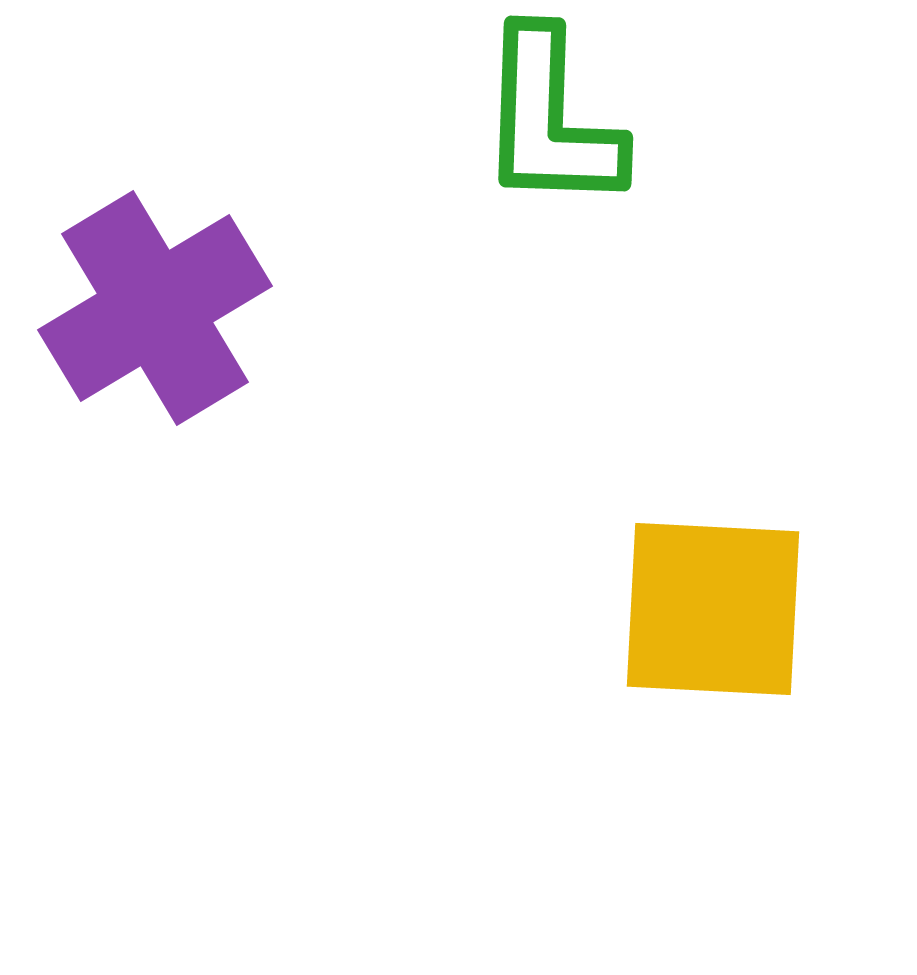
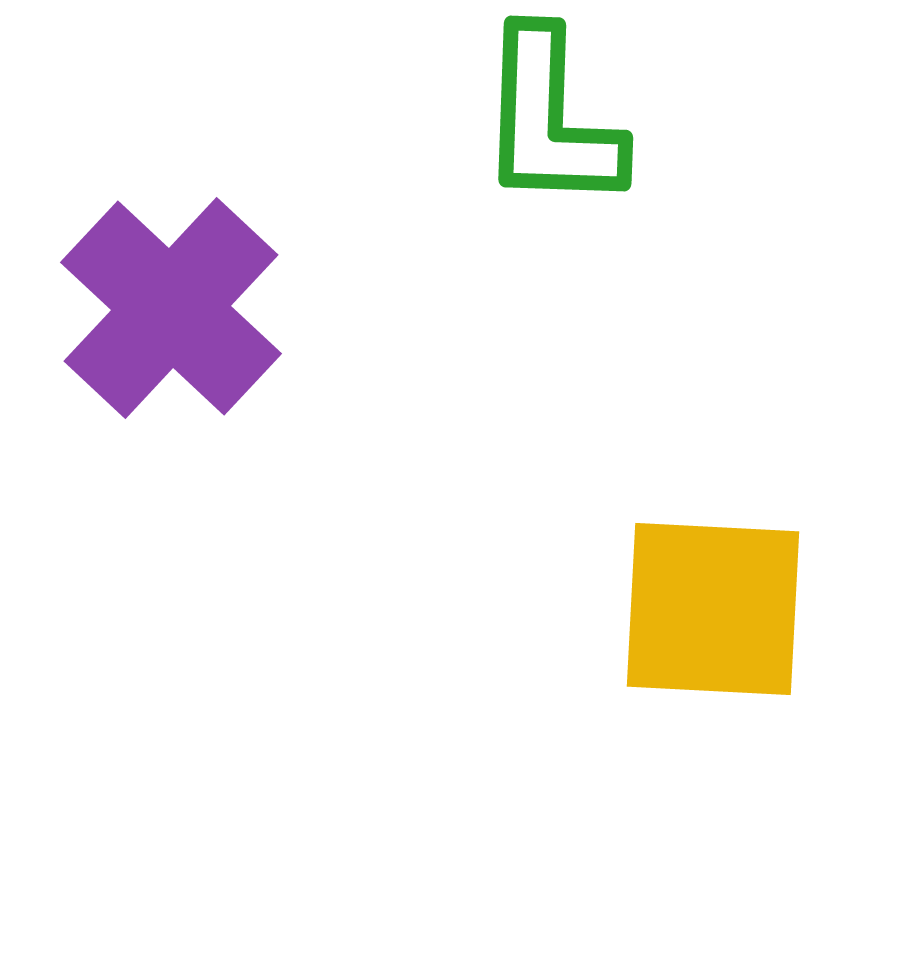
purple cross: moved 16 px right; rotated 16 degrees counterclockwise
